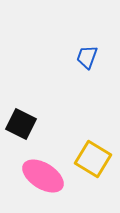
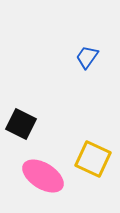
blue trapezoid: rotated 15 degrees clockwise
yellow square: rotated 6 degrees counterclockwise
